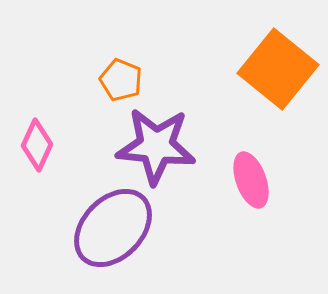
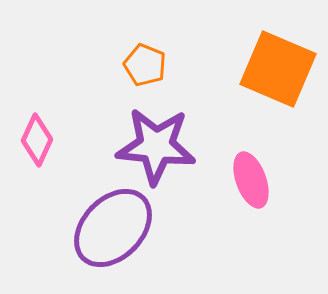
orange square: rotated 16 degrees counterclockwise
orange pentagon: moved 24 px right, 15 px up
pink diamond: moved 5 px up
